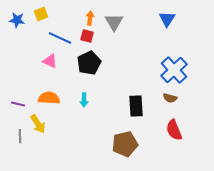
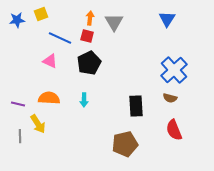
blue star: rotated 14 degrees counterclockwise
